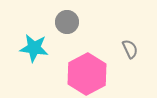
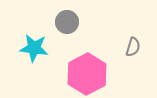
gray semicircle: moved 3 px right, 2 px up; rotated 42 degrees clockwise
